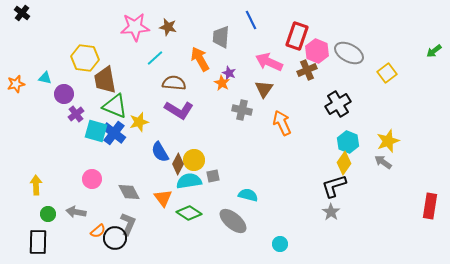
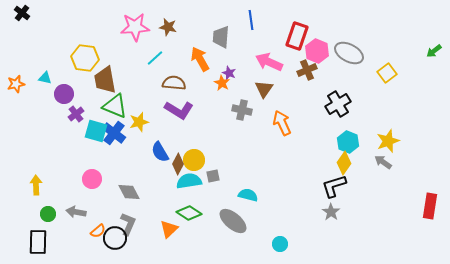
blue line at (251, 20): rotated 18 degrees clockwise
orange triangle at (163, 198): moved 6 px right, 31 px down; rotated 24 degrees clockwise
